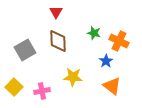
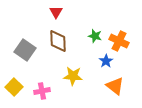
green star: moved 1 px right, 3 px down
gray square: rotated 25 degrees counterclockwise
yellow star: moved 1 px up
orange triangle: moved 3 px right
